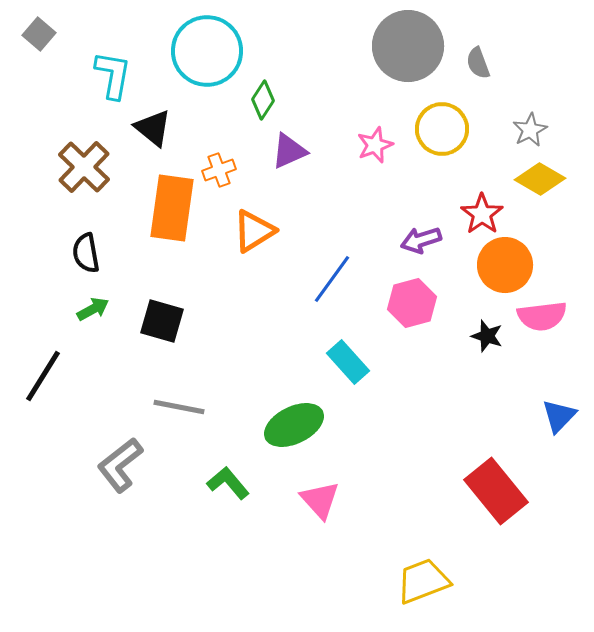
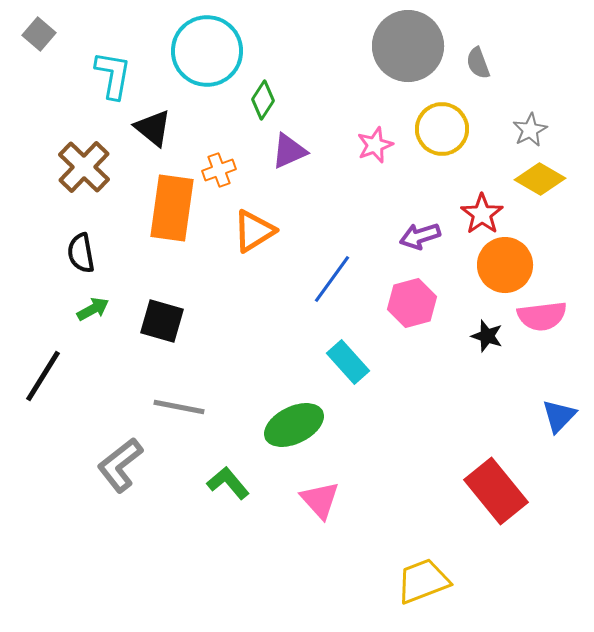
purple arrow: moved 1 px left, 4 px up
black semicircle: moved 5 px left
